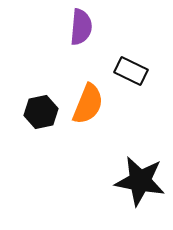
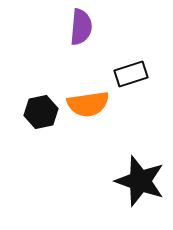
black rectangle: moved 3 px down; rotated 44 degrees counterclockwise
orange semicircle: rotated 60 degrees clockwise
black star: rotated 9 degrees clockwise
